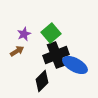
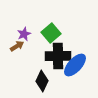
brown arrow: moved 5 px up
black cross: moved 2 px right, 1 px down; rotated 20 degrees clockwise
blue ellipse: rotated 75 degrees counterclockwise
black diamond: rotated 20 degrees counterclockwise
